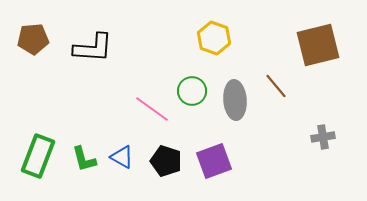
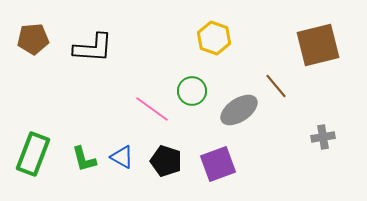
gray ellipse: moved 4 px right, 10 px down; rotated 60 degrees clockwise
green rectangle: moved 5 px left, 2 px up
purple square: moved 4 px right, 3 px down
